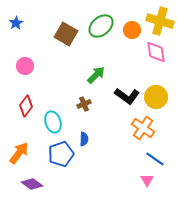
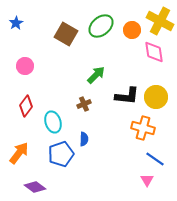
yellow cross: rotated 12 degrees clockwise
pink diamond: moved 2 px left
black L-shape: rotated 30 degrees counterclockwise
orange cross: rotated 20 degrees counterclockwise
purple diamond: moved 3 px right, 3 px down
